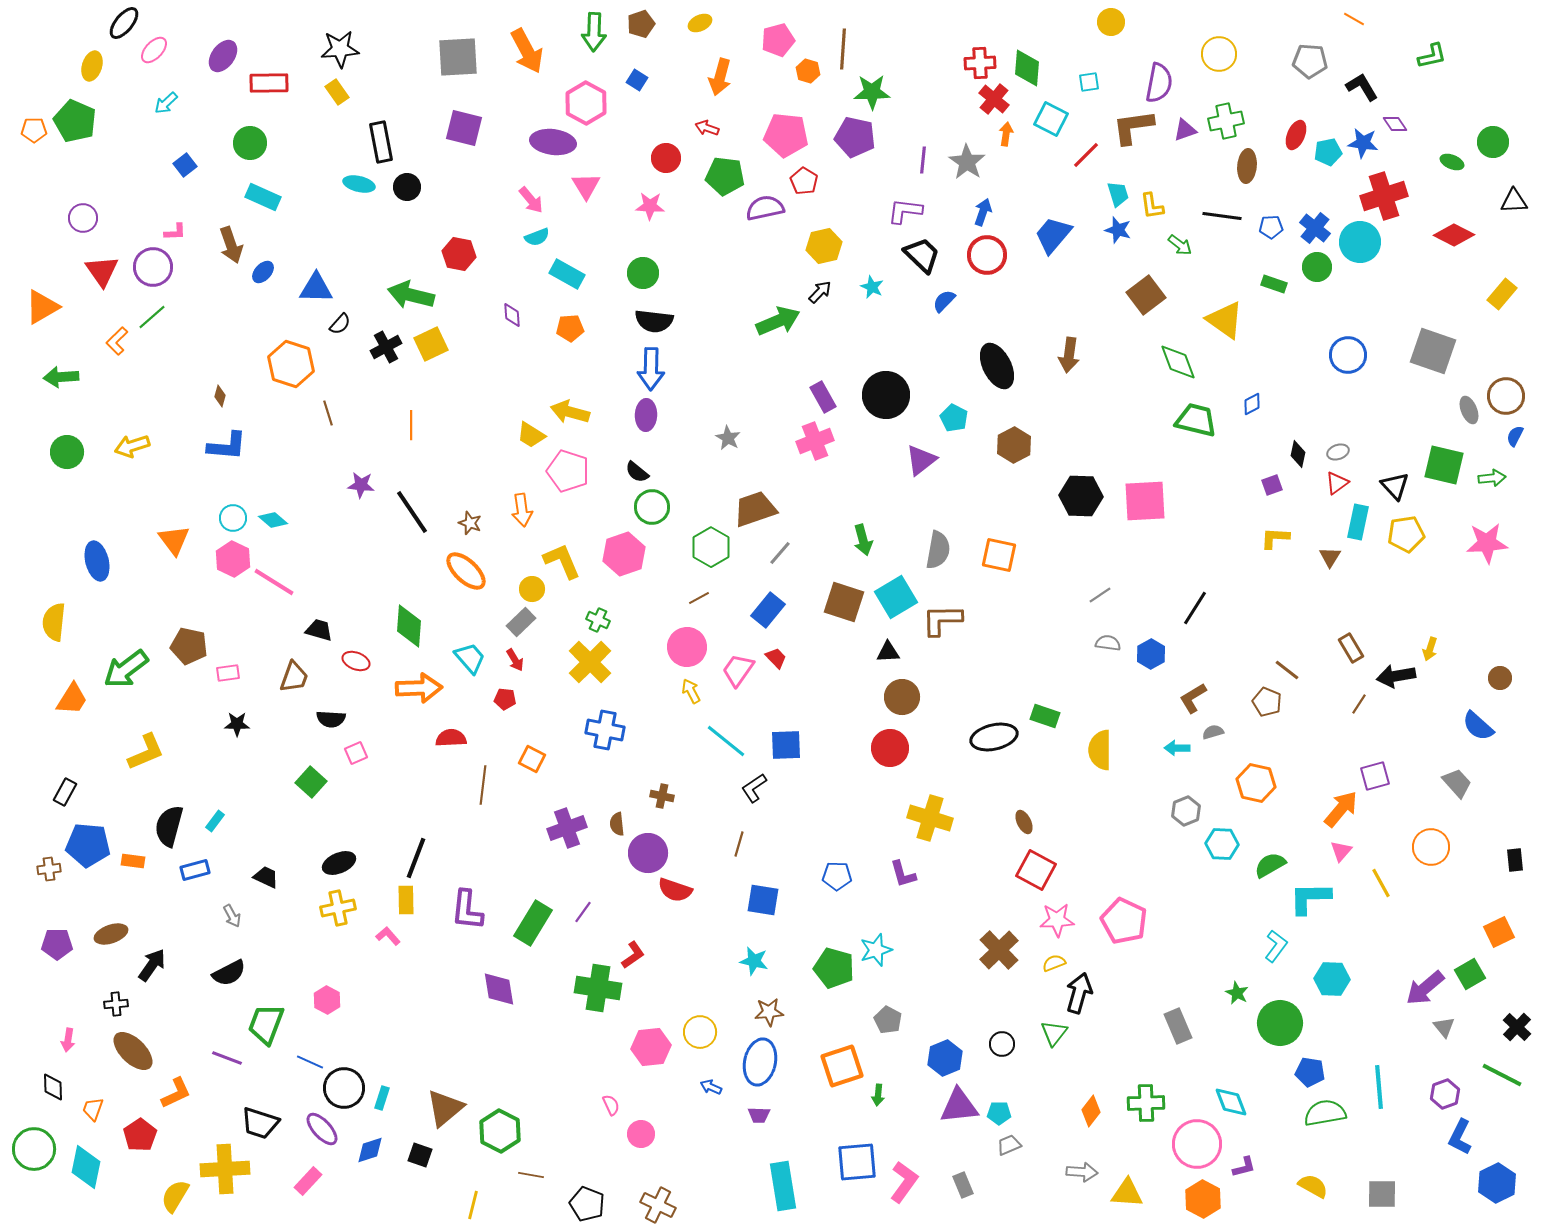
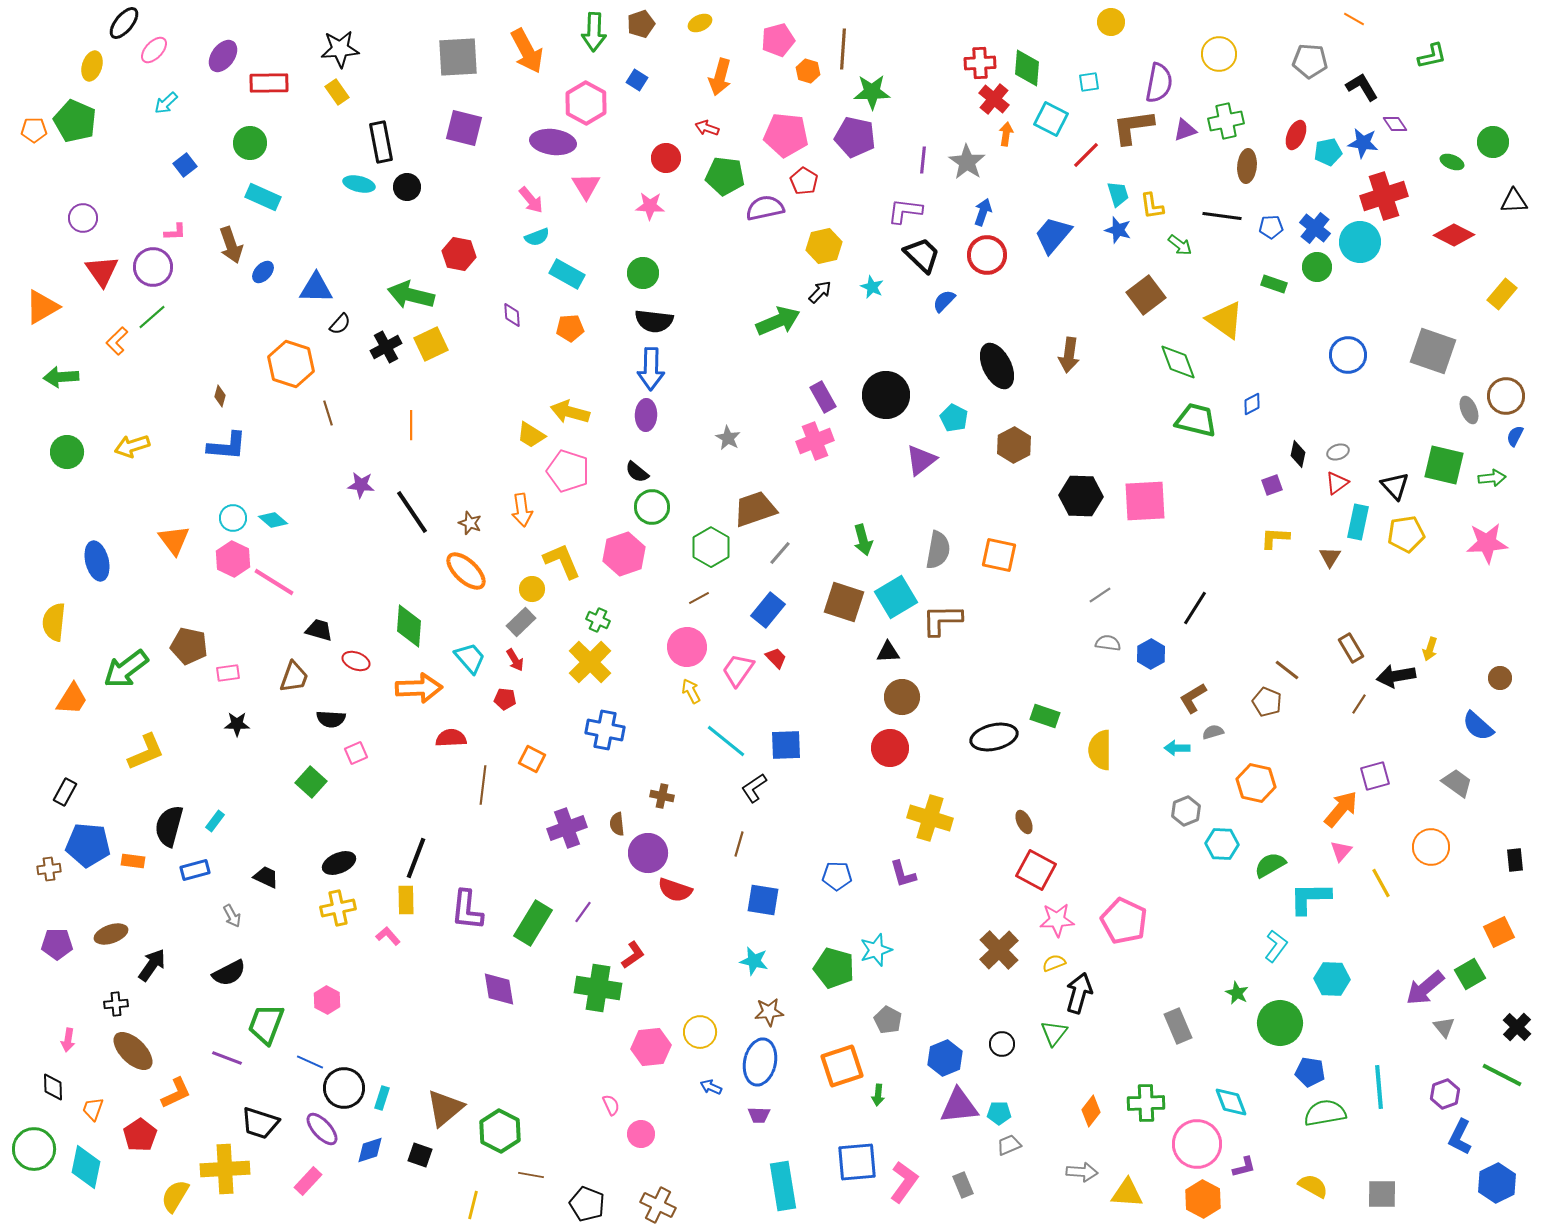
gray trapezoid at (1457, 783): rotated 12 degrees counterclockwise
